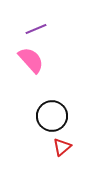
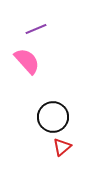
pink semicircle: moved 4 px left, 1 px down
black circle: moved 1 px right, 1 px down
